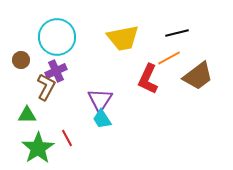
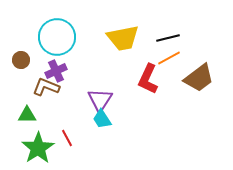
black line: moved 9 px left, 5 px down
brown trapezoid: moved 1 px right, 2 px down
brown L-shape: rotated 96 degrees counterclockwise
